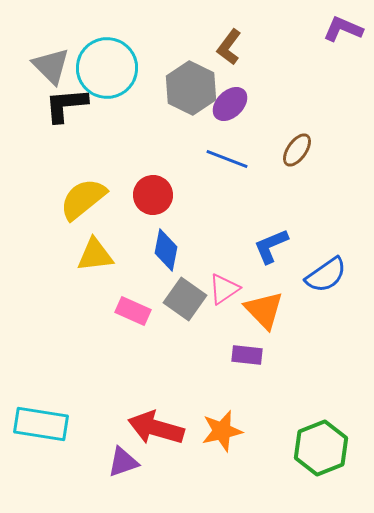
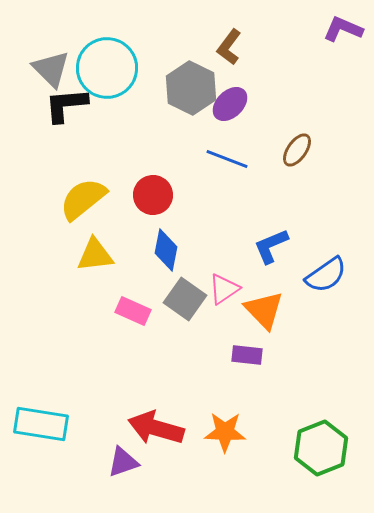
gray triangle: moved 3 px down
orange star: moved 3 px right, 1 px down; rotated 15 degrees clockwise
